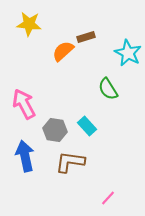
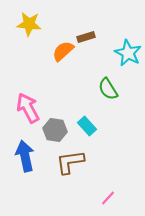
pink arrow: moved 4 px right, 4 px down
brown L-shape: rotated 16 degrees counterclockwise
